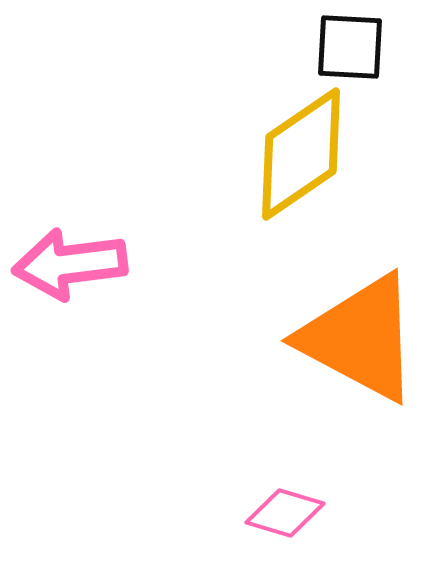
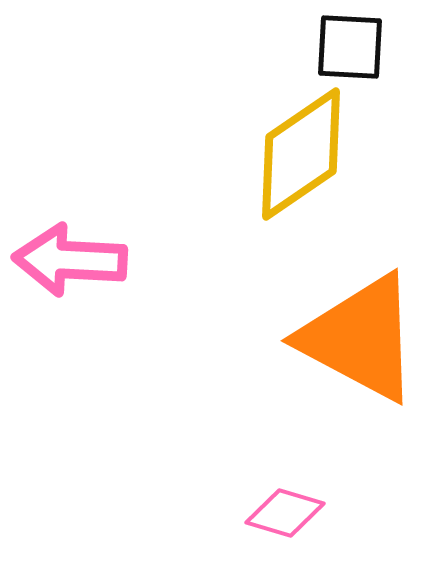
pink arrow: moved 4 px up; rotated 10 degrees clockwise
